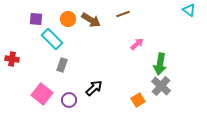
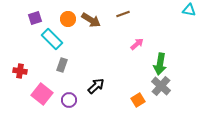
cyan triangle: rotated 24 degrees counterclockwise
purple square: moved 1 px left, 1 px up; rotated 24 degrees counterclockwise
red cross: moved 8 px right, 12 px down
black arrow: moved 2 px right, 2 px up
